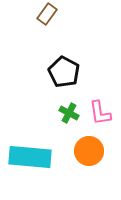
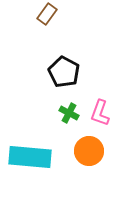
pink L-shape: rotated 28 degrees clockwise
